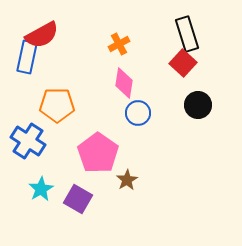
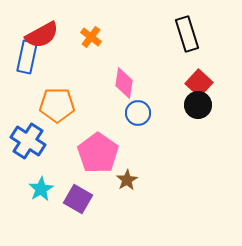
orange cross: moved 28 px left, 7 px up; rotated 25 degrees counterclockwise
red square: moved 16 px right, 20 px down
